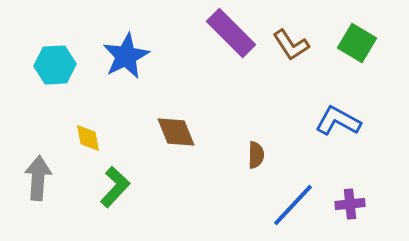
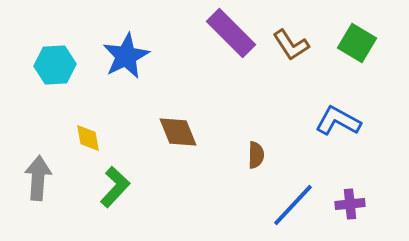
brown diamond: moved 2 px right
